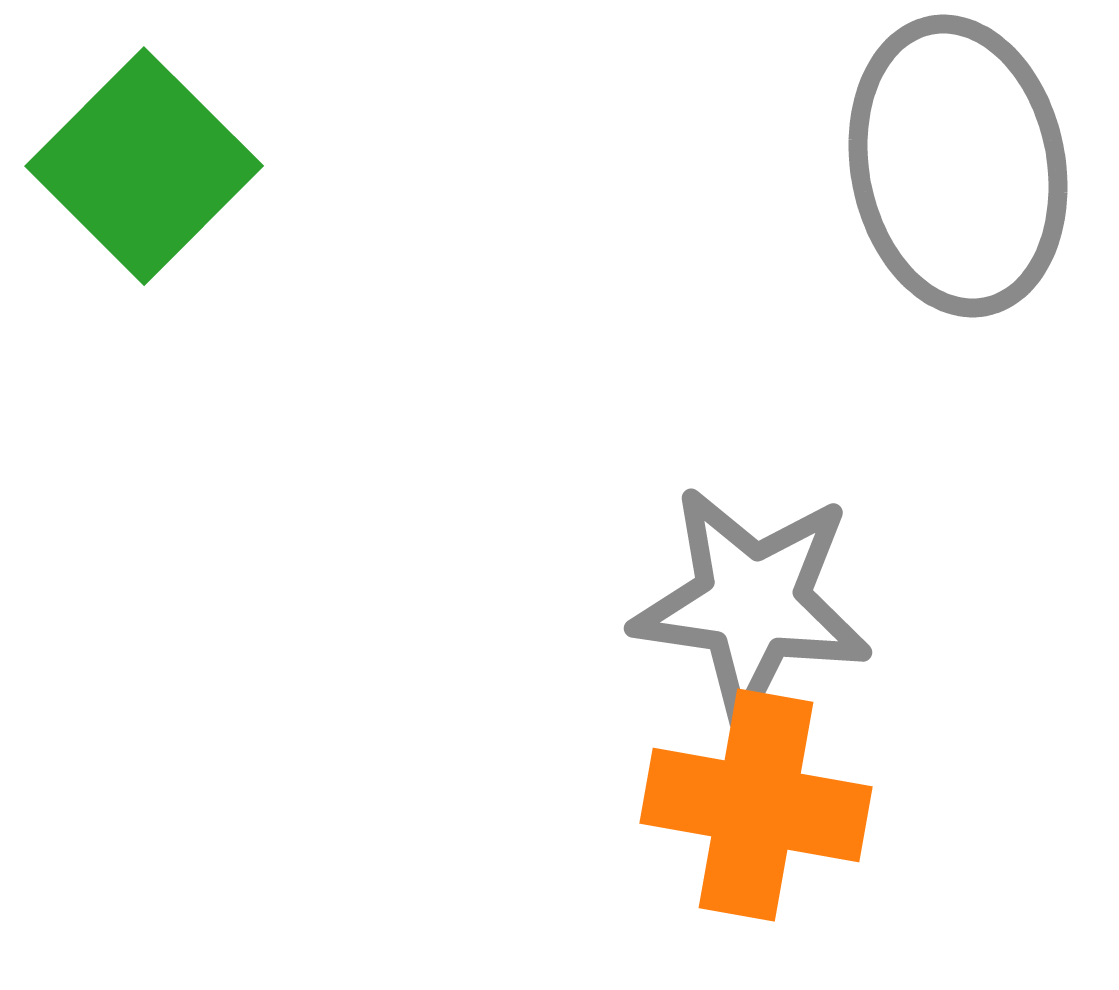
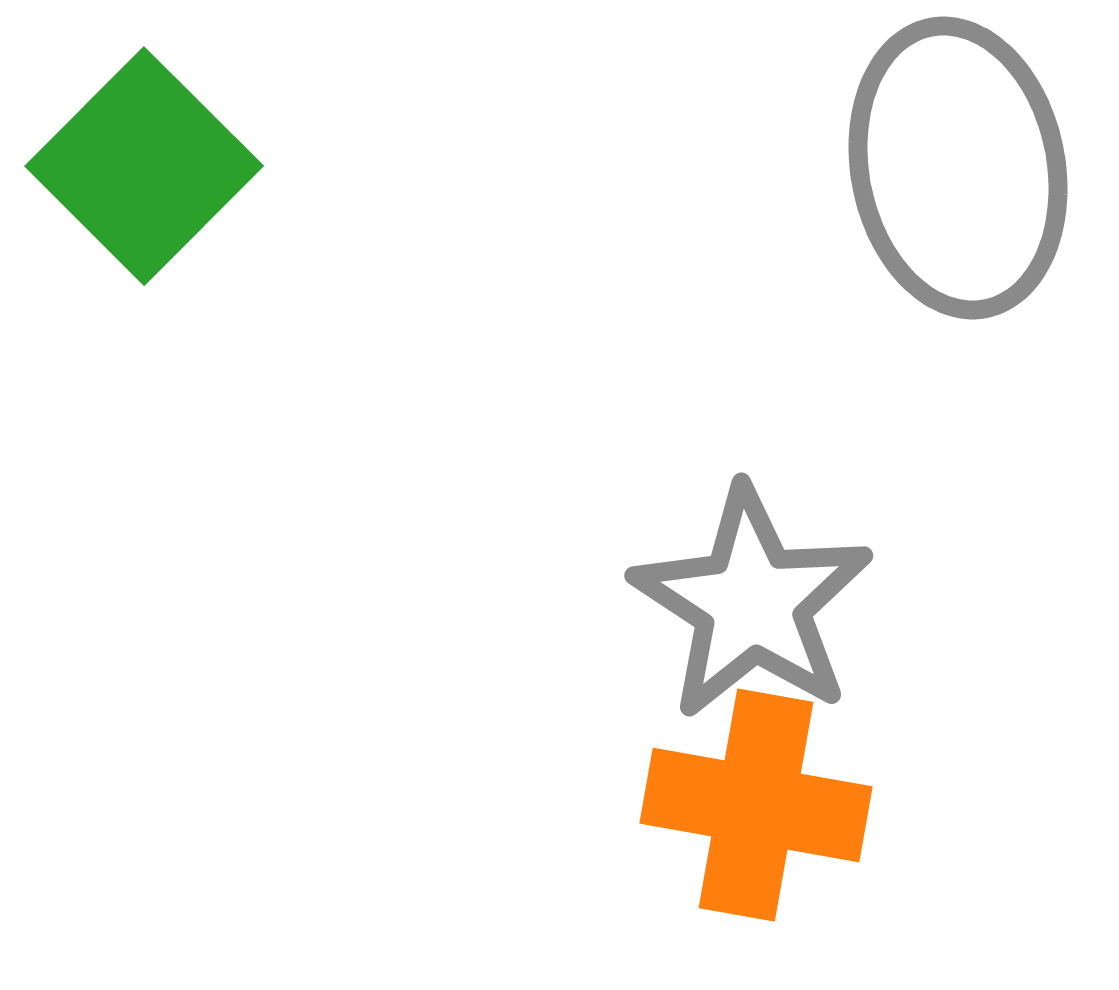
gray ellipse: moved 2 px down
gray star: rotated 25 degrees clockwise
